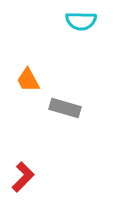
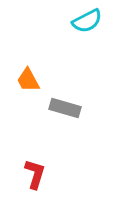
cyan semicircle: moved 6 px right; rotated 28 degrees counterclockwise
red L-shape: moved 12 px right, 3 px up; rotated 28 degrees counterclockwise
